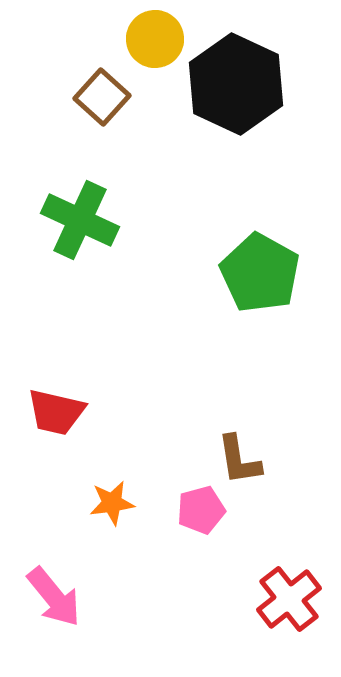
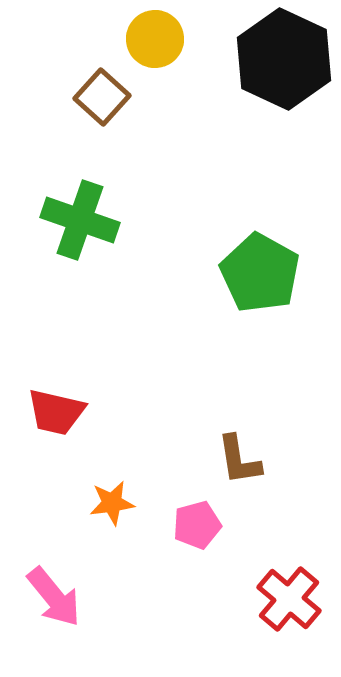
black hexagon: moved 48 px right, 25 px up
green cross: rotated 6 degrees counterclockwise
pink pentagon: moved 4 px left, 15 px down
red cross: rotated 12 degrees counterclockwise
